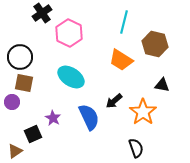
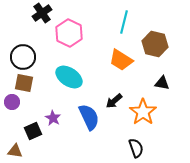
black circle: moved 3 px right
cyan ellipse: moved 2 px left
black triangle: moved 2 px up
black square: moved 3 px up
brown triangle: rotated 42 degrees clockwise
